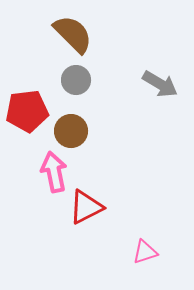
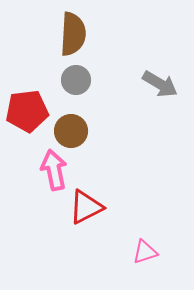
brown semicircle: rotated 48 degrees clockwise
pink arrow: moved 2 px up
